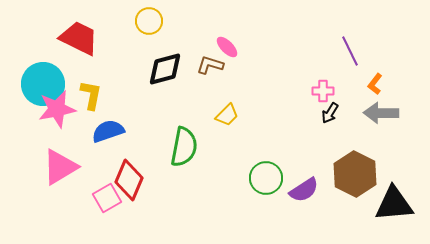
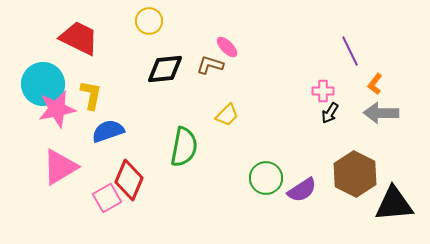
black diamond: rotated 9 degrees clockwise
purple semicircle: moved 2 px left
